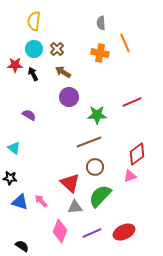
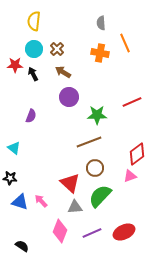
purple semicircle: moved 2 px right, 1 px down; rotated 80 degrees clockwise
brown circle: moved 1 px down
